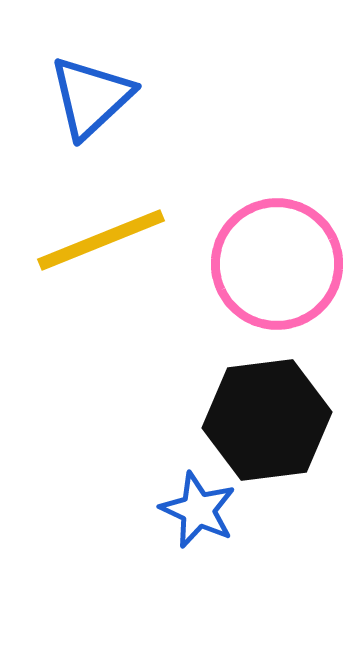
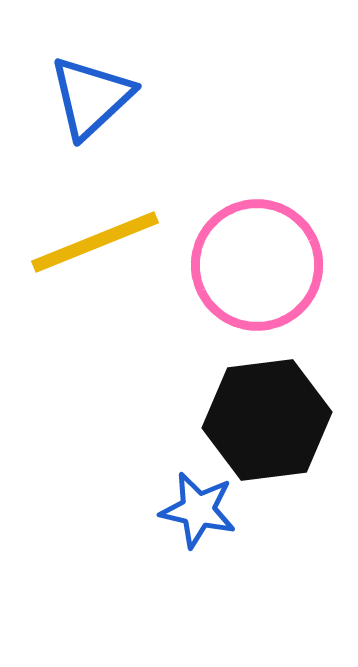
yellow line: moved 6 px left, 2 px down
pink circle: moved 20 px left, 1 px down
blue star: rotated 12 degrees counterclockwise
